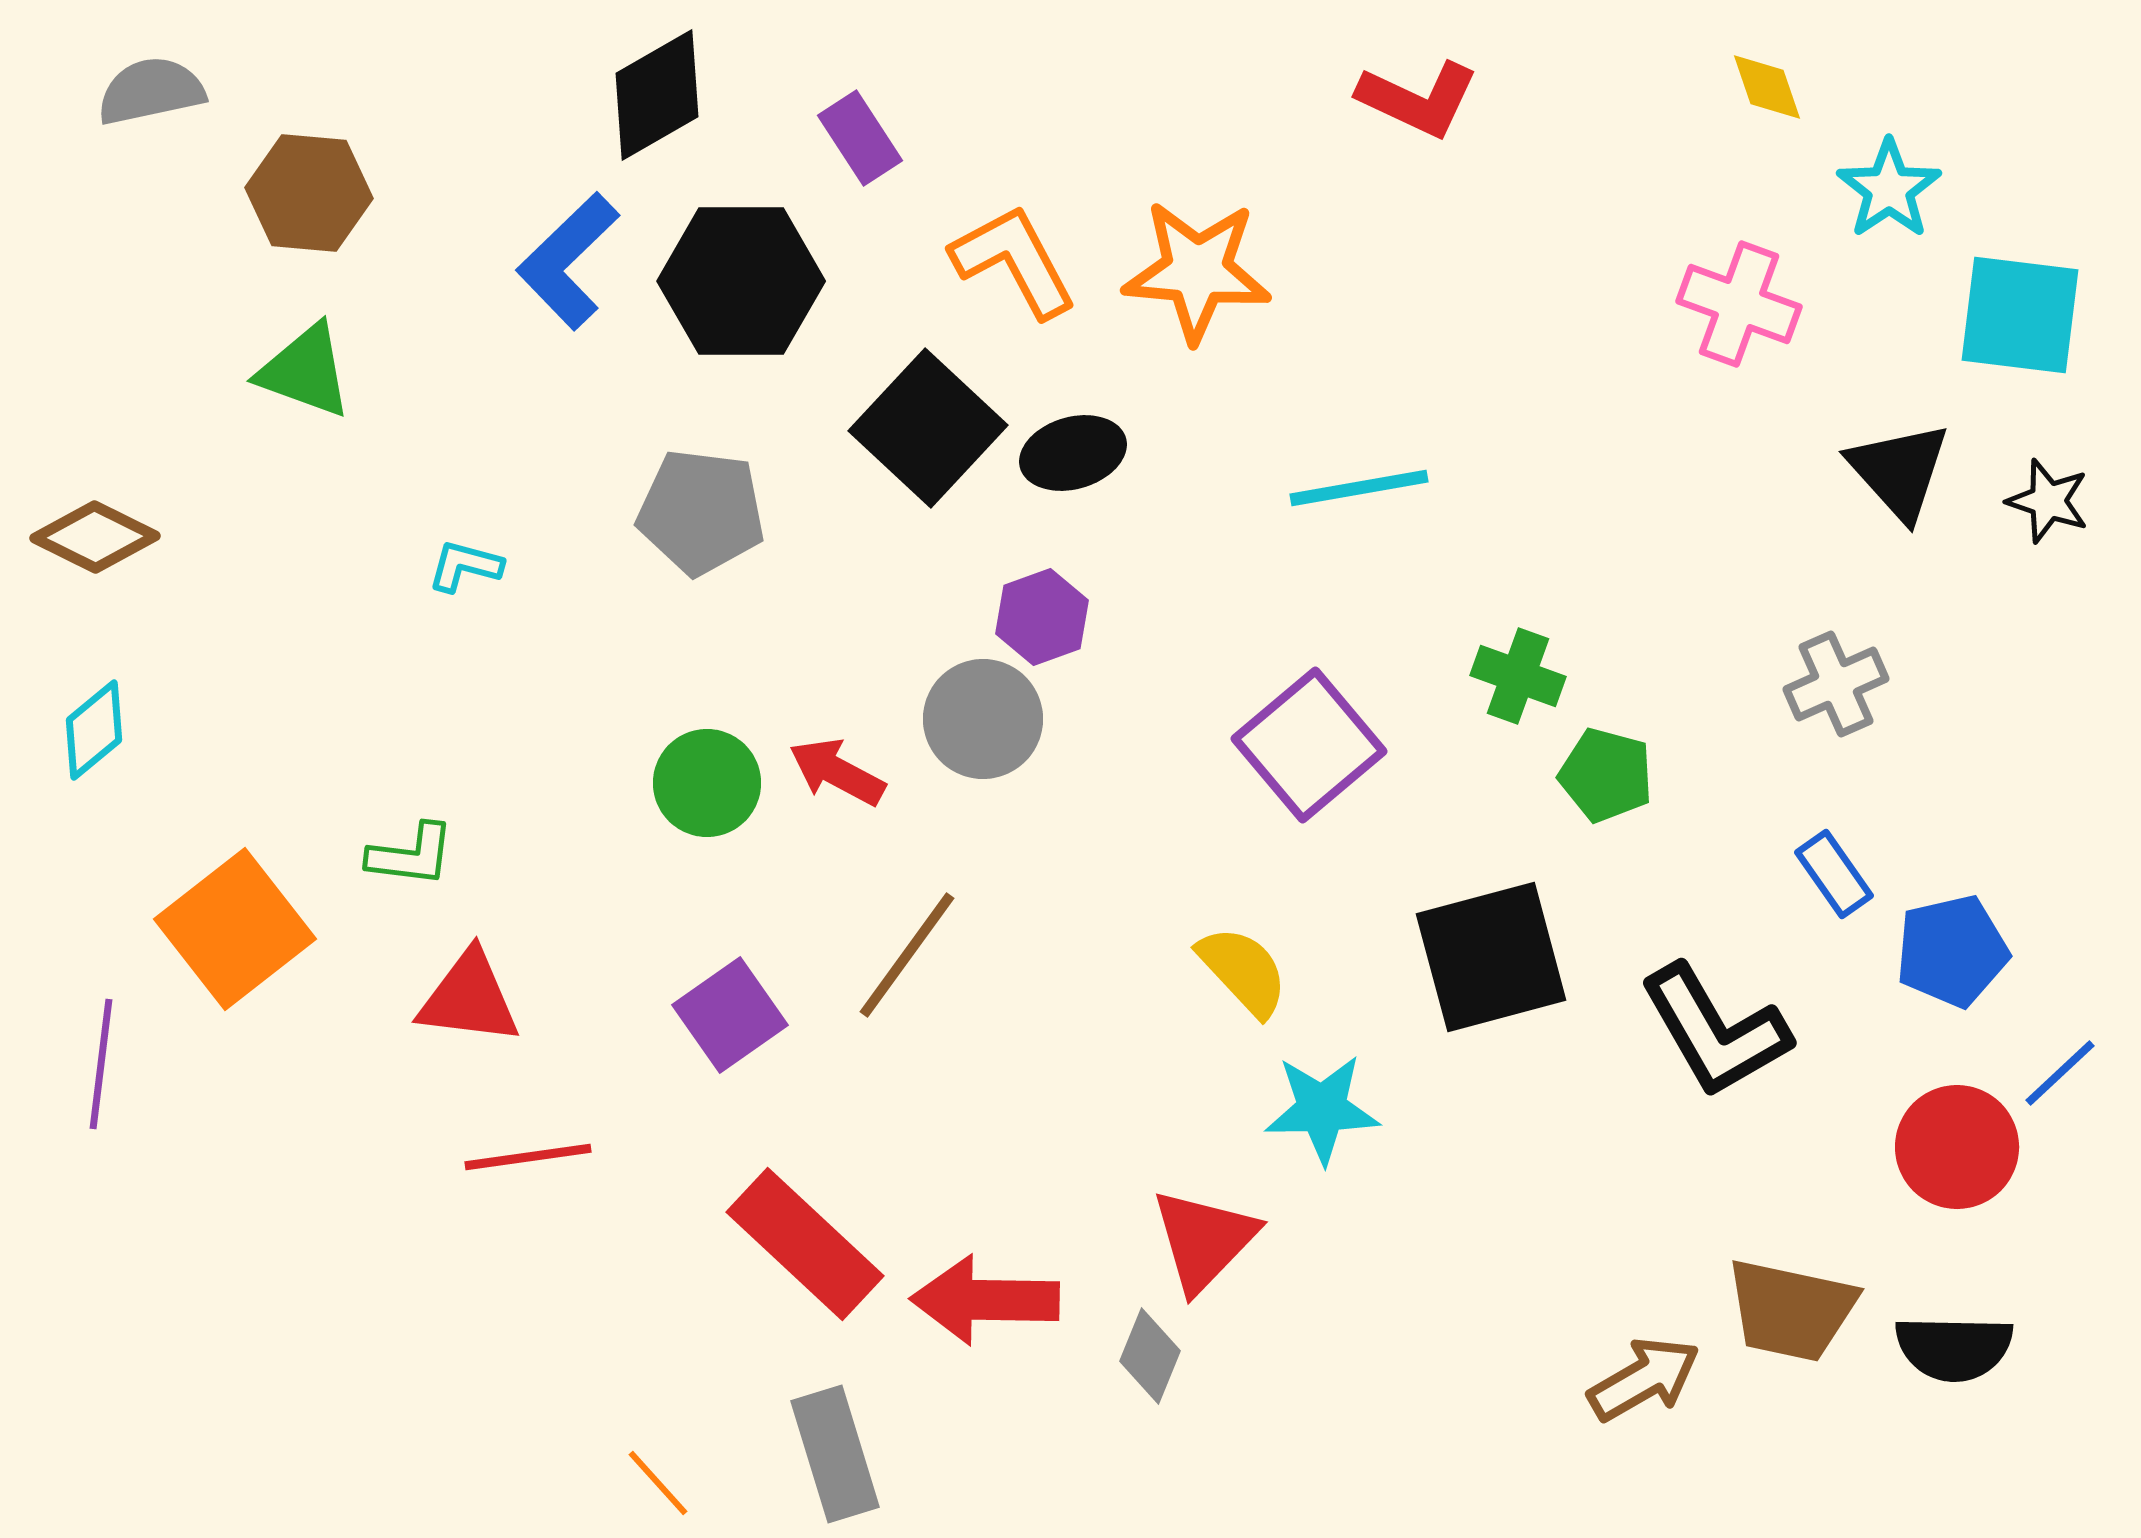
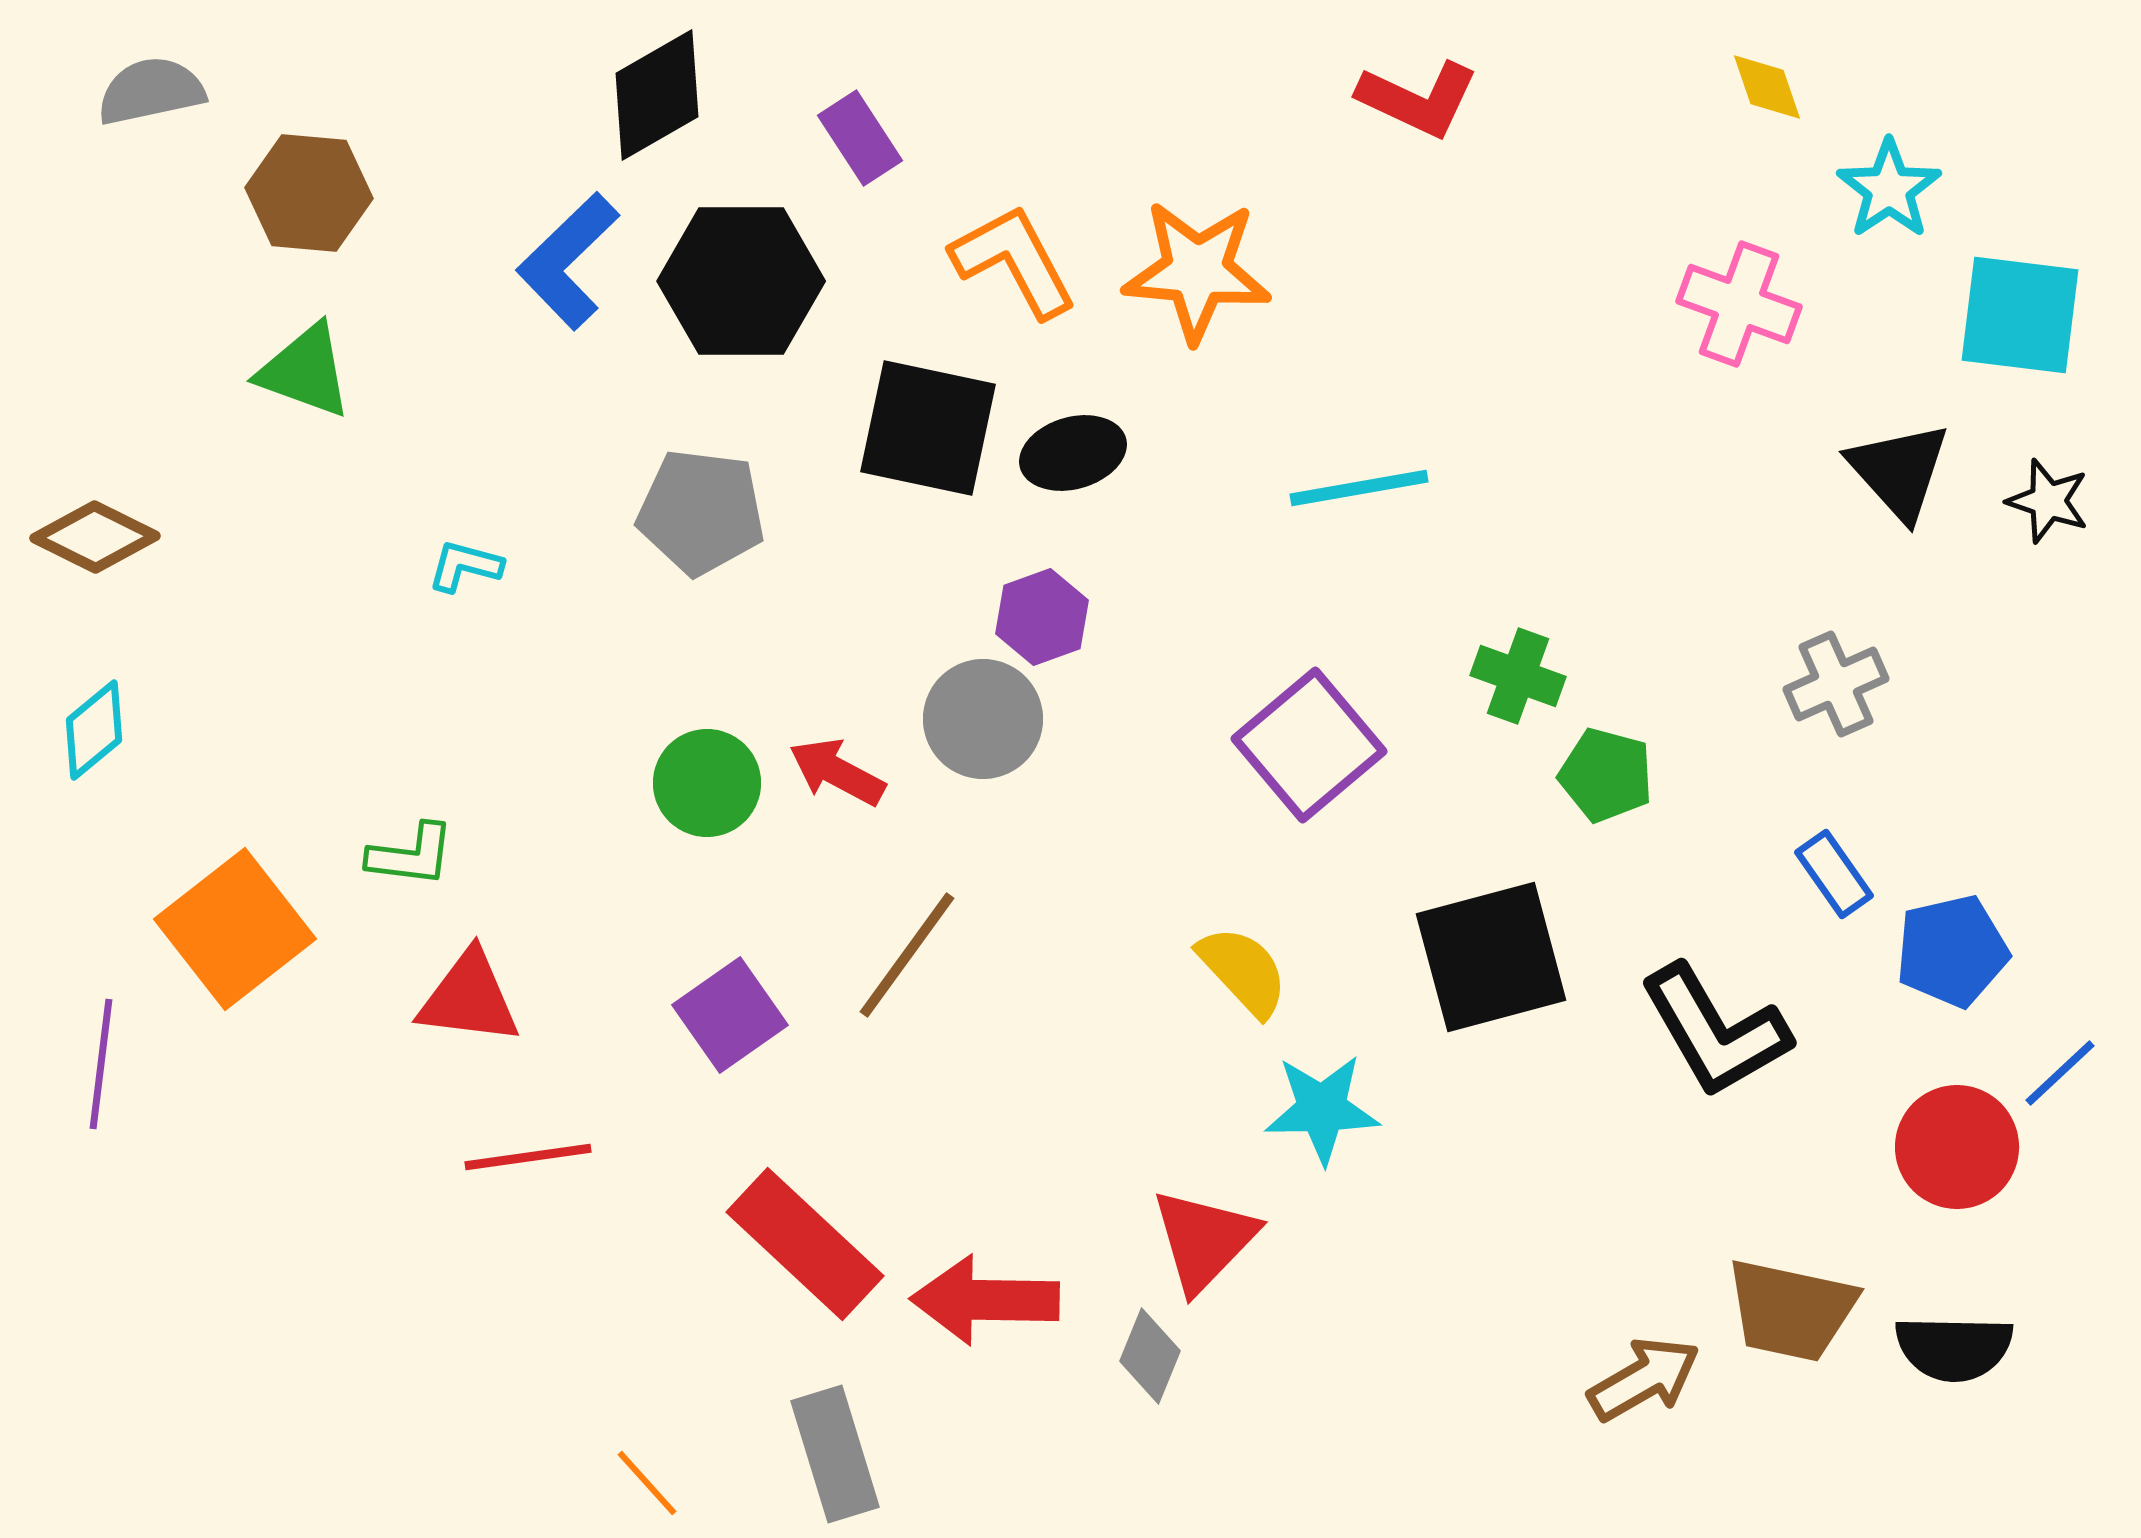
black square at (928, 428): rotated 31 degrees counterclockwise
orange line at (658, 1483): moved 11 px left
